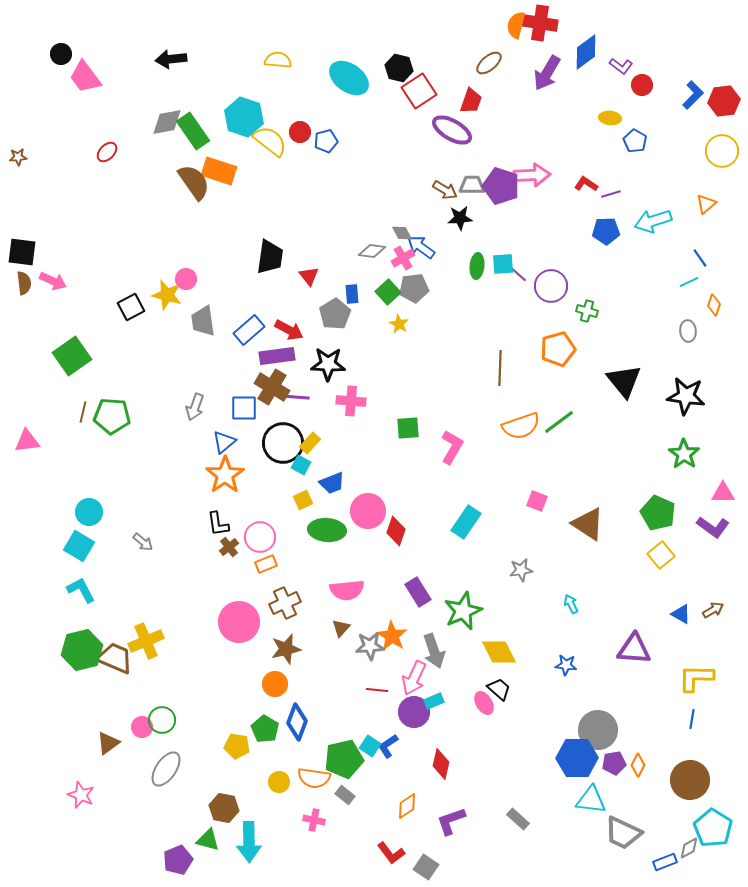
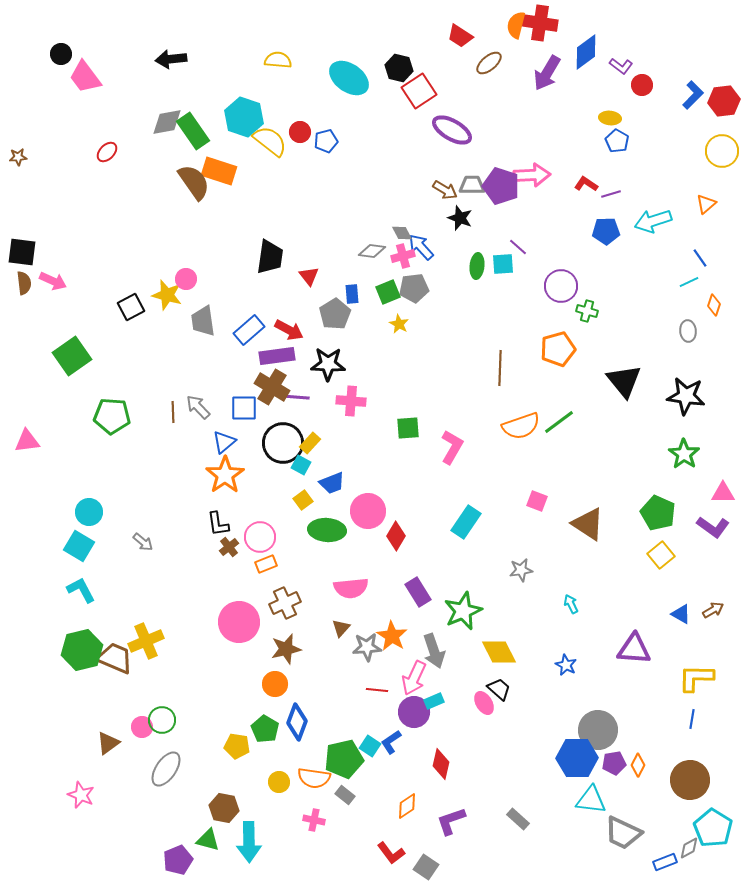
red trapezoid at (471, 101): moved 11 px left, 65 px up; rotated 104 degrees clockwise
blue pentagon at (635, 141): moved 18 px left
black star at (460, 218): rotated 25 degrees clockwise
blue arrow at (421, 247): rotated 12 degrees clockwise
pink cross at (403, 258): moved 2 px up; rotated 15 degrees clockwise
purple line at (518, 274): moved 27 px up
purple circle at (551, 286): moved 10 px right
green square at (388, 292): rotated 20 degrees clockwise
gray arrow at (195, 407): moved 3 px right; rotated 116 degrees clockwise
brown line at (83, 412): moved 90 px right; rotated 15 degrees counterclockwise
yellow square at (303, 500): rotated 12 degrees counterclockwise
red diamond at (396, 531): moved 5 px down; rotated 12 degrees clockwise
pink semicircle at (347, 590): moved 4 px right, 2 px up
gray star at (370, 646): moved 3 px left, 1 px down
blue star at (566, 665): rotated 20 degrees clockwise
blue L-shape at (388, 746): moved 3 px right, 4 px up
